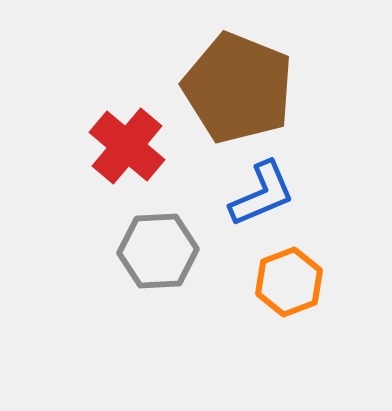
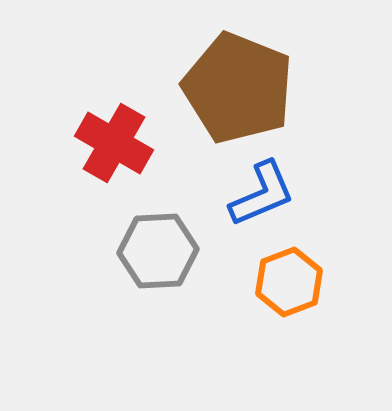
red cross: moved 13 px left, 3 px up; rotated 10 degrees counterclockwise
